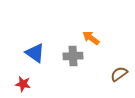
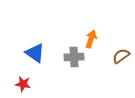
orange arrow: moved 1 px down; rotated 72 degrees clockwise
gray cross: moved 1 px right, 1 px down
brown semicircle: moved 2 px right, 18 px up
